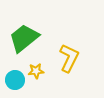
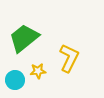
yellow star: moved 2 px right
